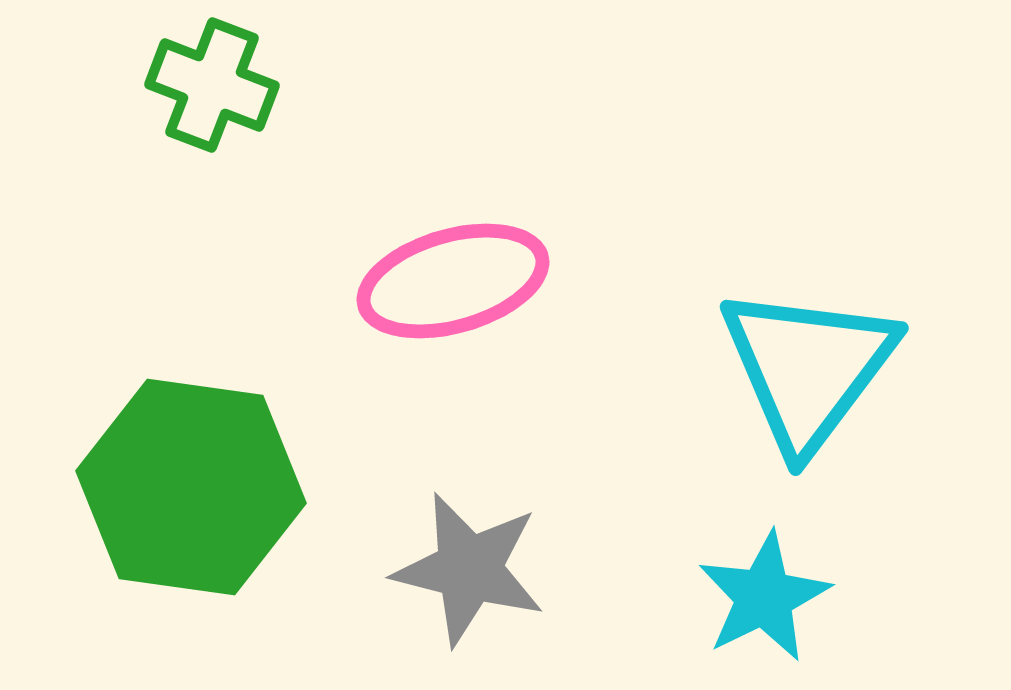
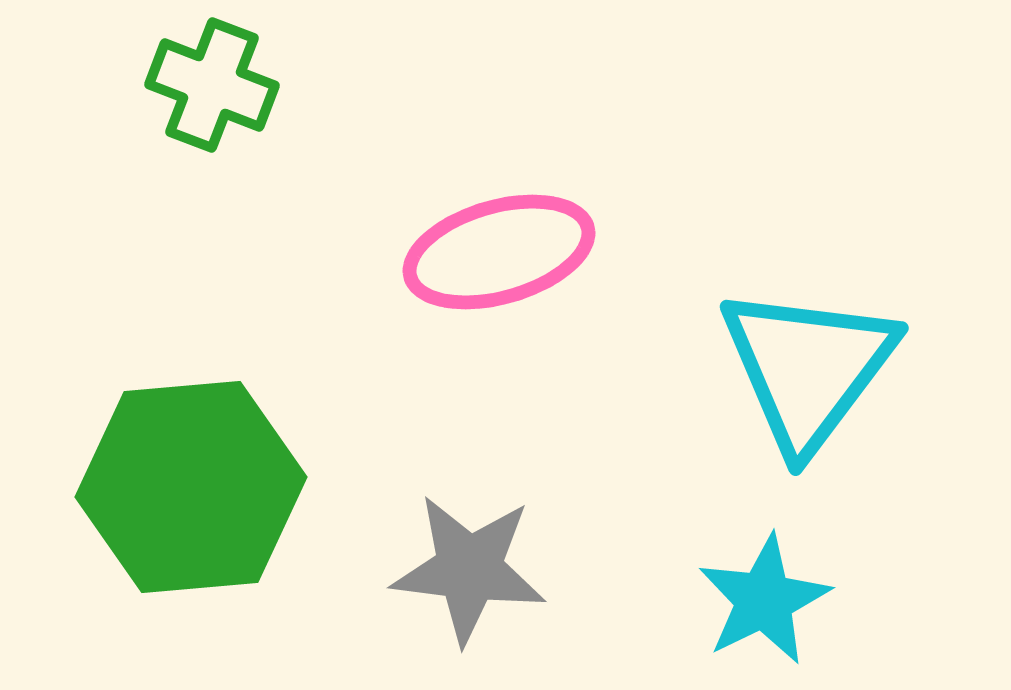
pink ellipse: moved 46 px right, 29 px up
green hexagon: rotated 13 degrees counterclockwise
gray star: rotated 7 degrees counterclockwise
cyan star: moved 3 px down
